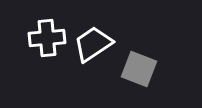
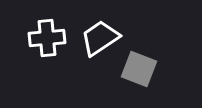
white trapezoid: moved 7 px right, 6 px up
